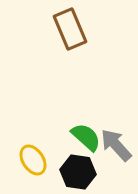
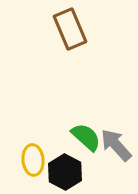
yellow ellipse: rotated 28 degrees clockwise
black hexagon: moved 13 px left; rotated 20 degrees clockwise
